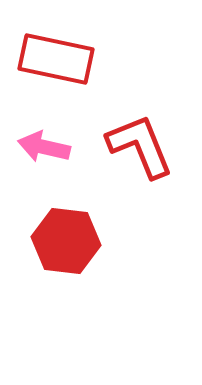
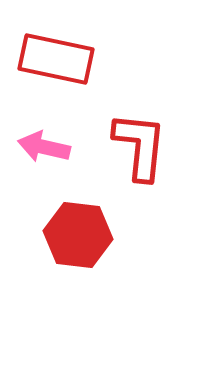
red L-shape: rotated 28 degrees clockwise
red hexagon: moved 12 px right, 6 px up
